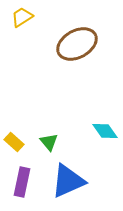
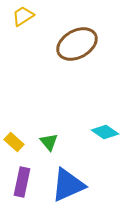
yellow trapezoid: moved 1 px right, 1 px up
cyan diamond: moved 1 px down; rotated 20 degrees counterclockwise
blue triangle: moved 4 px down
